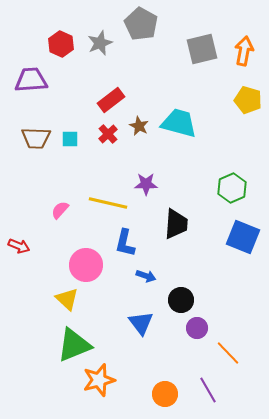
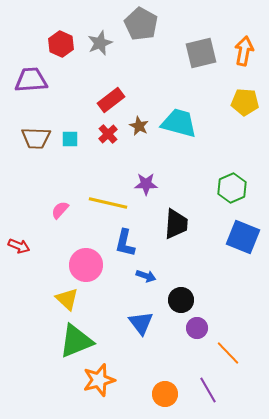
gray square: moved 1 px left, 4 px down
yellow pentagon: moved 3 px left, 2 px down; rotated 12 degrees counterclockwise
green triangle: moved 2 px right, 4 px up
